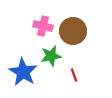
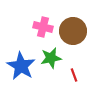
pink cross: moved 1 px down
green star: moved 2 px down
blue star: moved 2 px left, 6 px up
